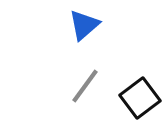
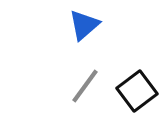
black square: moved 3 px left, 7 px up
